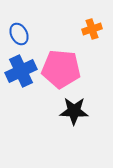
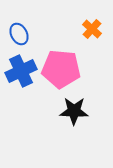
orange cross: rotated 30 degrees counterclockwise
